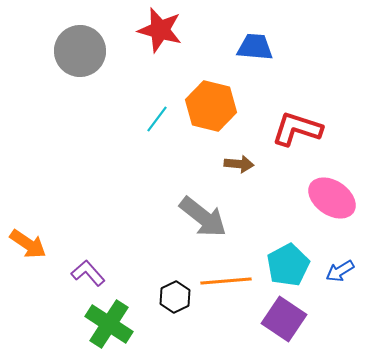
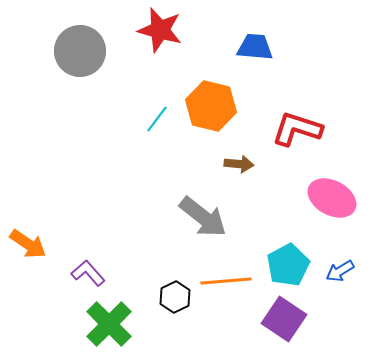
pink ellipse: rotated 6 degrees counterclockwise
green cross: rotated 12 degrees clockwise
